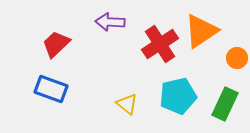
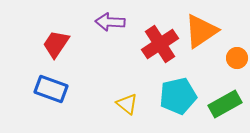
red trapezoid: rotated 12 degrees counterclockwise
green rectangle: rotated 36 degrees clockwise
